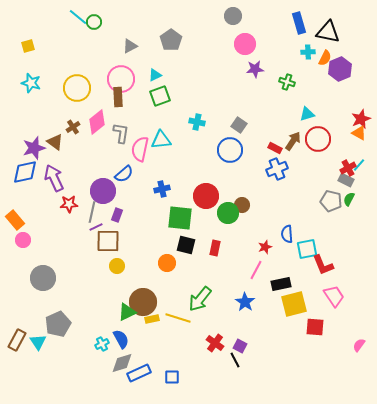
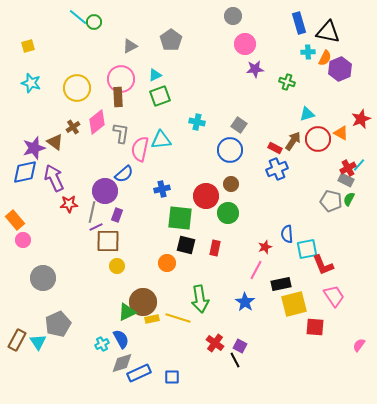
orange triangle at (359, 133): moved 18 px left
purple circle at (103, 191): moved 2 px right
brown circle at (242, 205): moved 11 px left, 21 px up
green arrow at (200, 299): rotated 48 degrees counterclockwise
